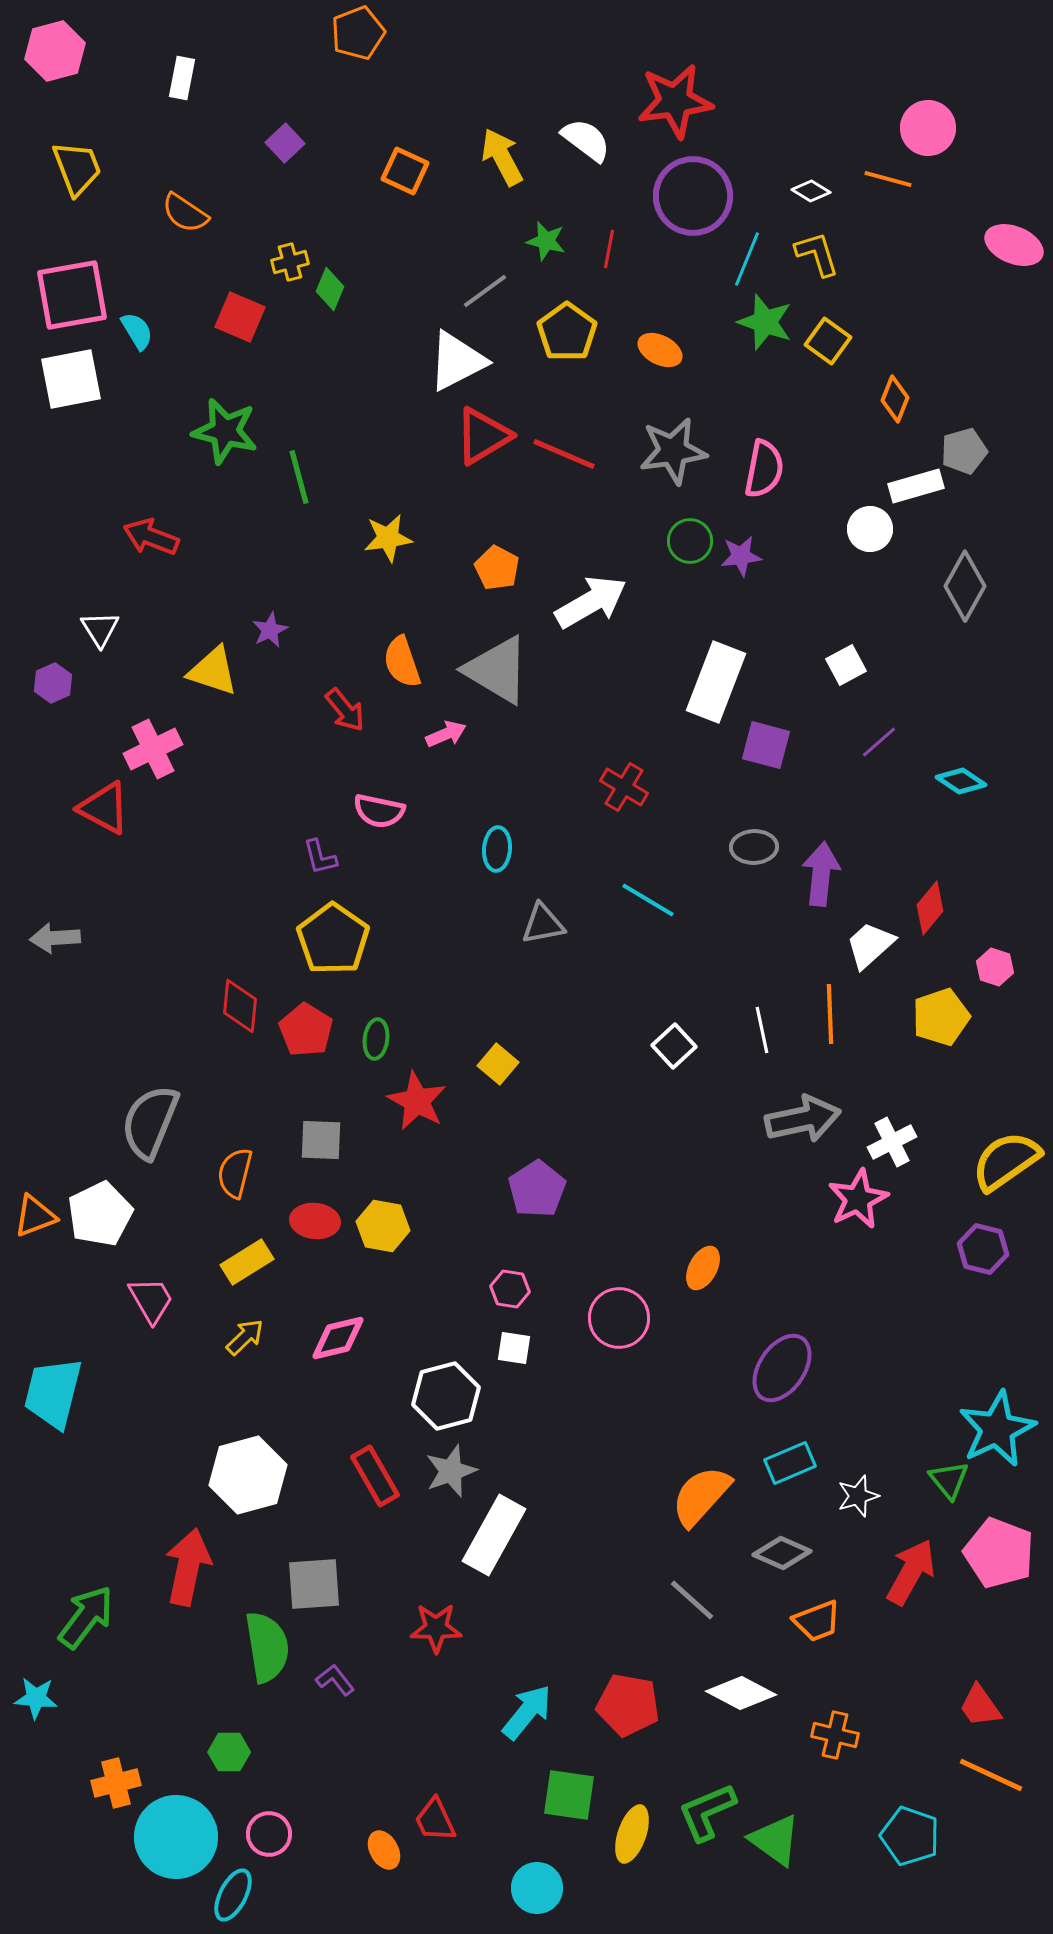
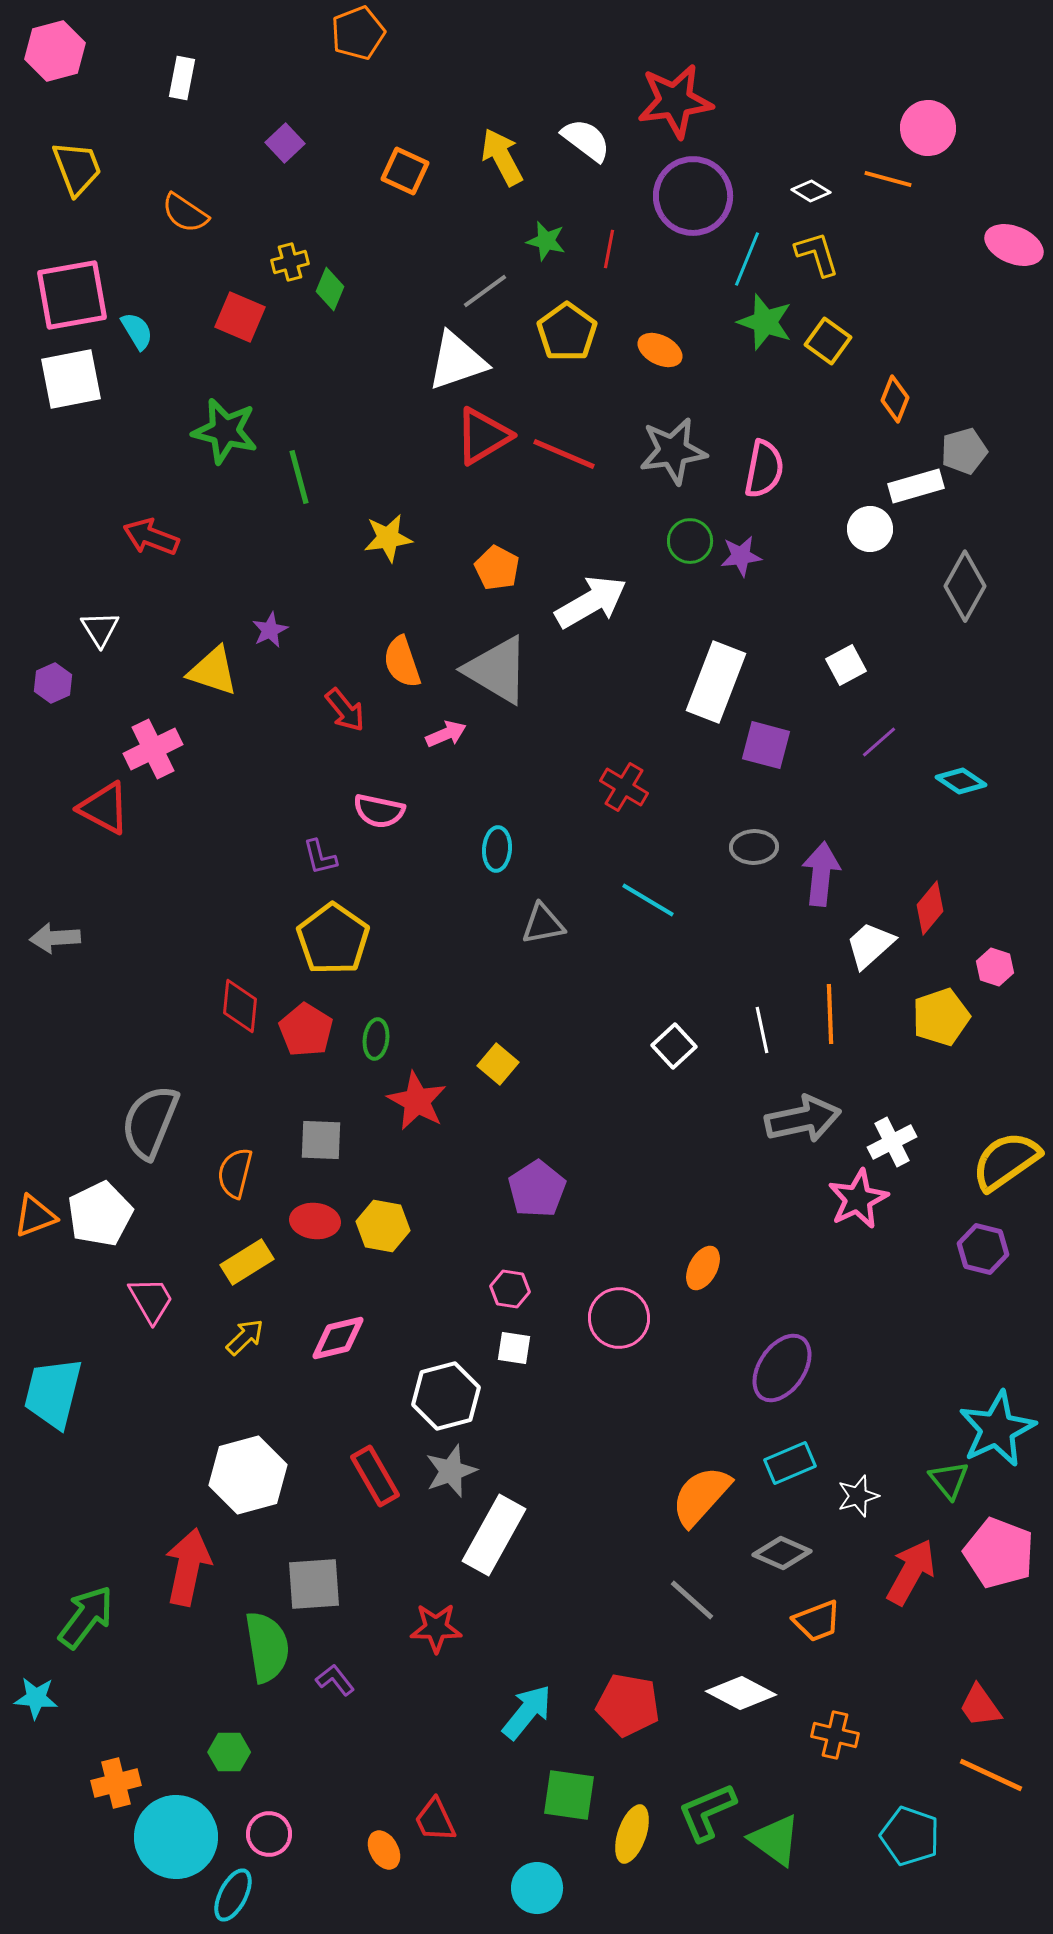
white triangle at (457, 361): rotated 8 degrees clockwise
